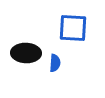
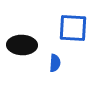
black ellipse: moved 4 px left, 8 px up
